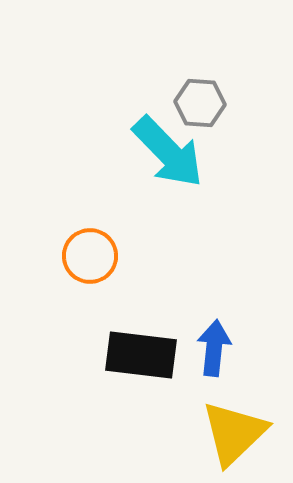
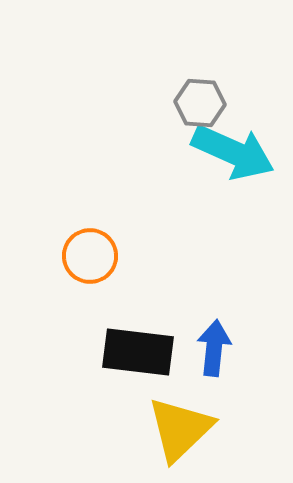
cyan arrow: moved 65 px right; rotated 22 degrees counterclockwise
black rectangle: moved 3 px left, 3 px up
yellow triangle: moved 54 px left, 4 px up
